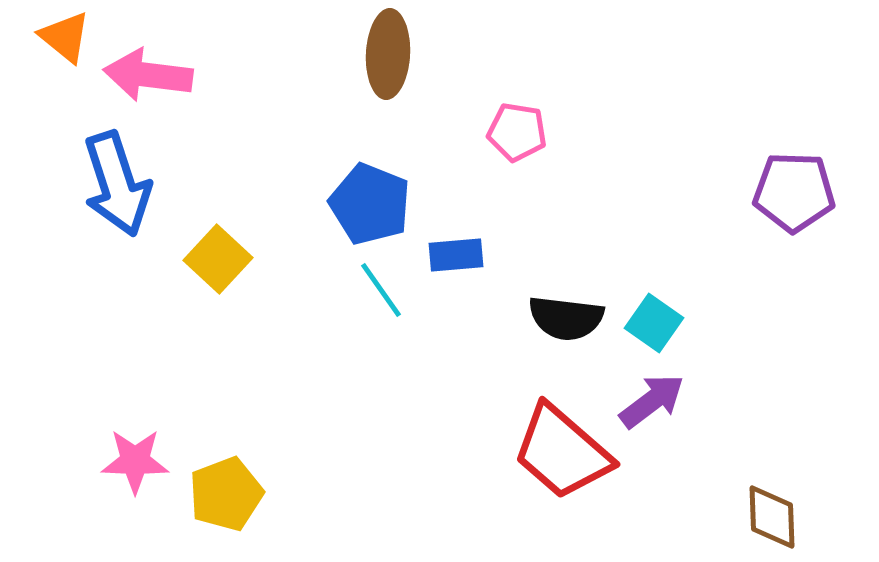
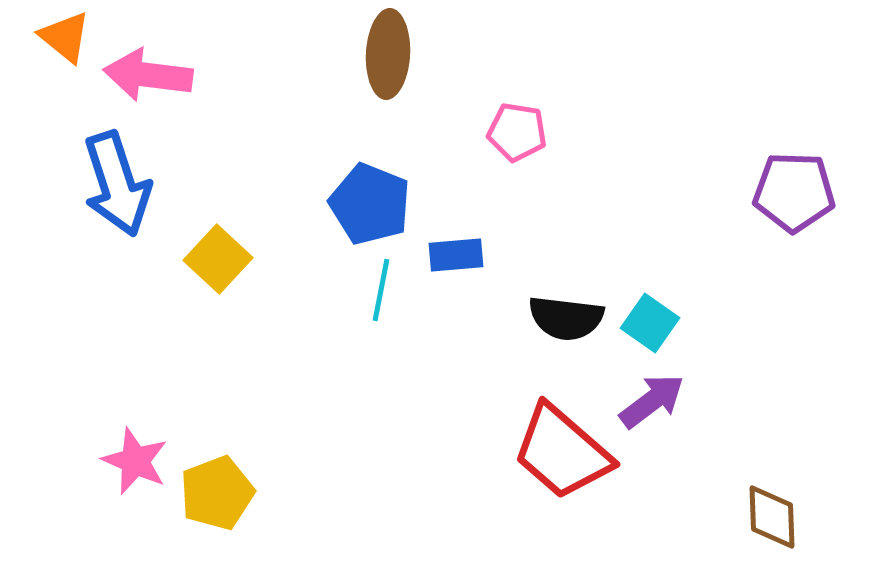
cyan line: rotated 46 degrees clockwise
cyan square: moved 4 px left
pink star: rotated 22 degrees clockwise
yellow pentagon: moved 9 px left, 1 px up
